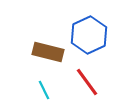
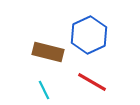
red line: moved 5 px right; rotated 24 degrees counterclockwise
